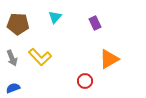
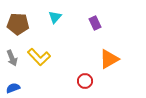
yellow L-shape: moved 1 px left
